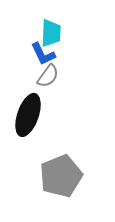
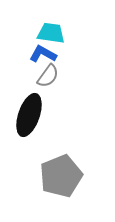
cyan trapezoid: rotated 84 degrees counterclockwise
blue L-shape: rotated 144 degrees clockwise
black ellipse: moved 1 px right
